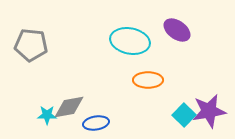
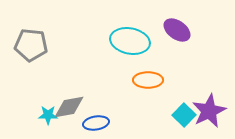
purple star: rotated 16 degrees counterclockwise
cyan star: moved 1 px right
